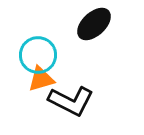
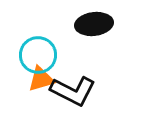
black ellipse: rotated 36 degrees clockwise
black L-shape: moved 2 px right, 10 px up
